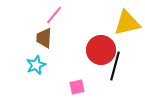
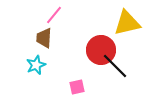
black line: rotated 60 degrees counterclockwise
